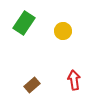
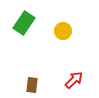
red arrow: rotated 54 degrees clockwise
brown rectangle: rotated 42 degrees counterclockwise
